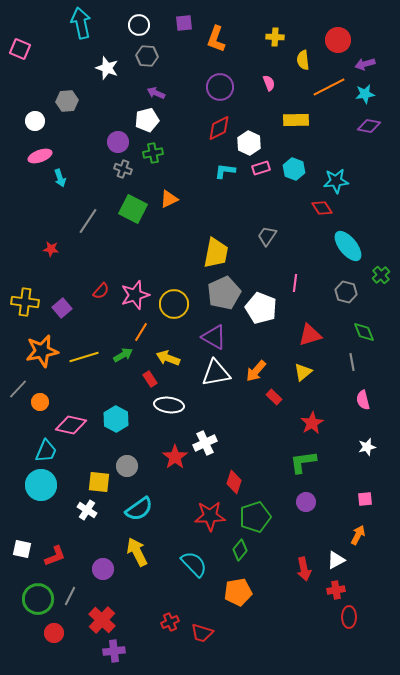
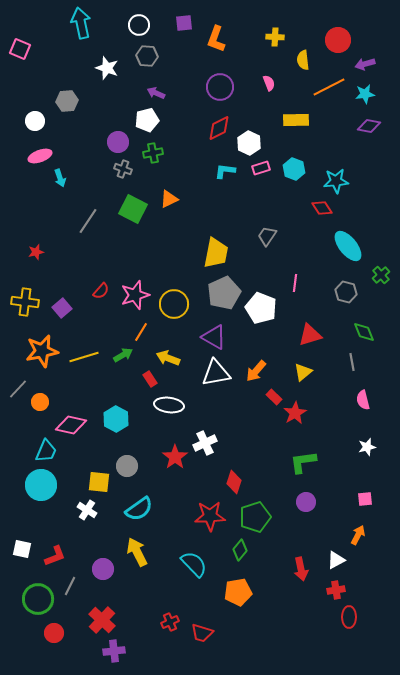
red star at (51, 249): moved 15 px left, 3 px down; rotated 21 degrees counterclockwise
red star at (312, 423): moved 17 px left, 10 px up
red arrow at (304, 569): moved 3 px left
gray line at (70, 596): moved 10 px up
